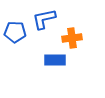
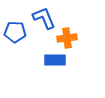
blue L-shape: moved 1 px up; rotated 80 degrees clockwise
orange cross: moved 5 px left
